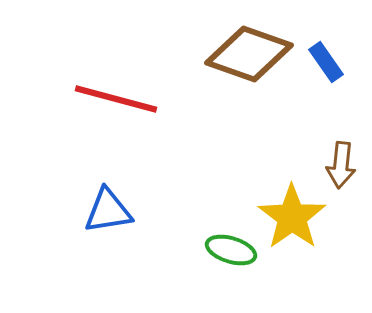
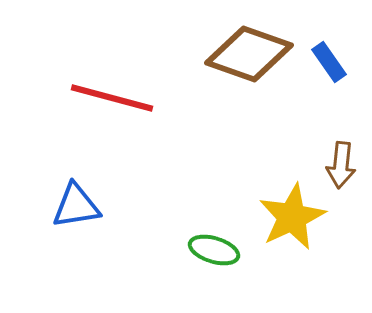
blue rectangle: moved 3 px right
red line: moved 4 px left, 1 px up
blue triangle: moved 32 px left, 5 px up
yellow star: rotated 10 degrees clockwise
green ellipse: moved 17 px left
